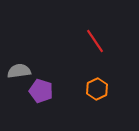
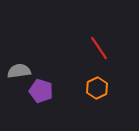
red line: moved 4 px right, 7 px down
orange hexagon: moved 1 px up
